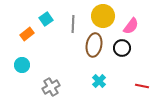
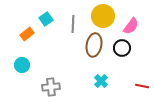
cyan cross: moved 2 px right
gray cross: rotated 24 degrees clockwise
